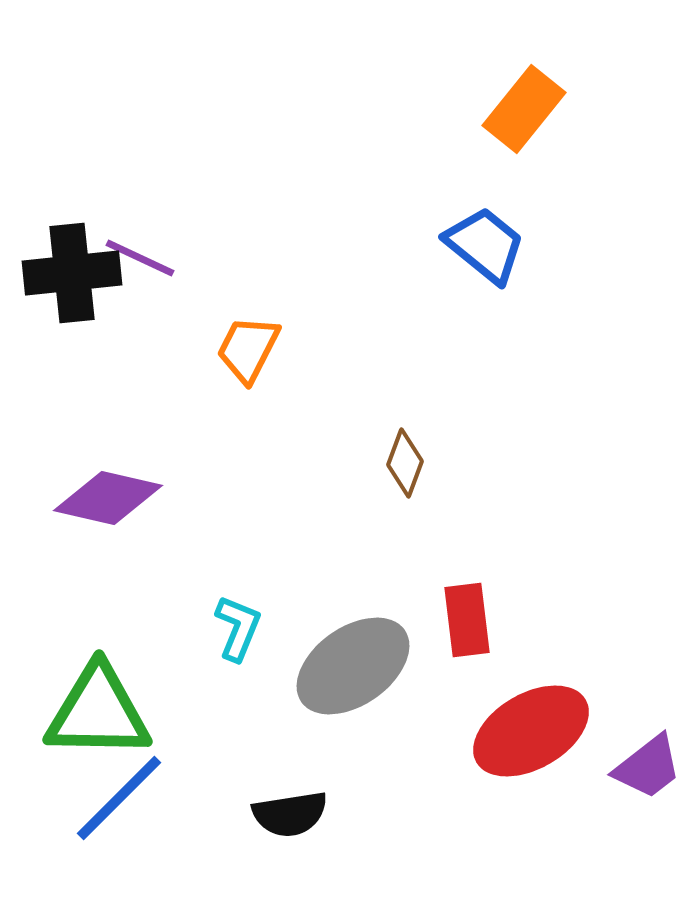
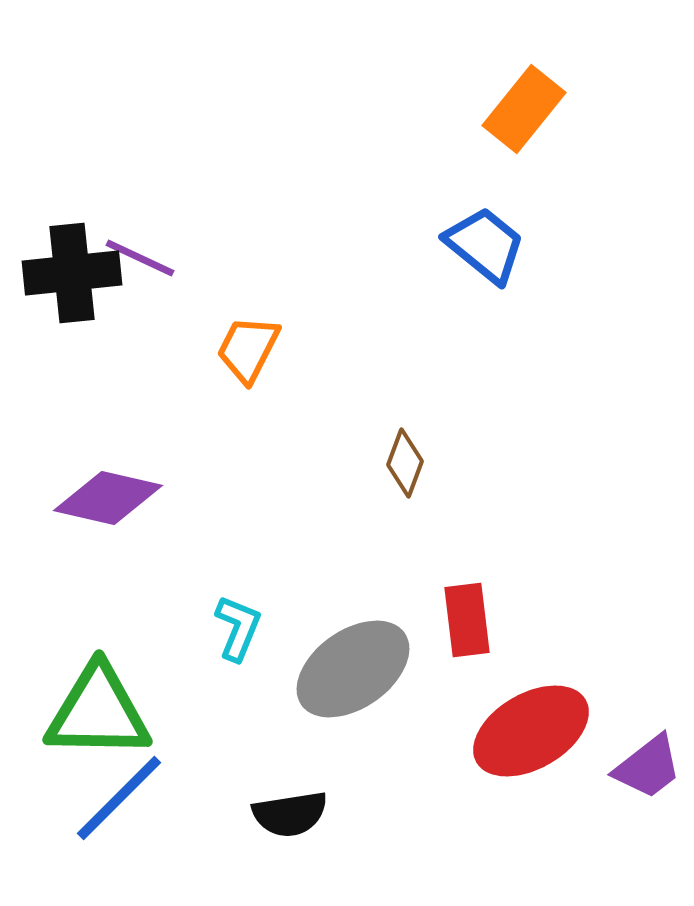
gray ellipse: moved 3 px down
